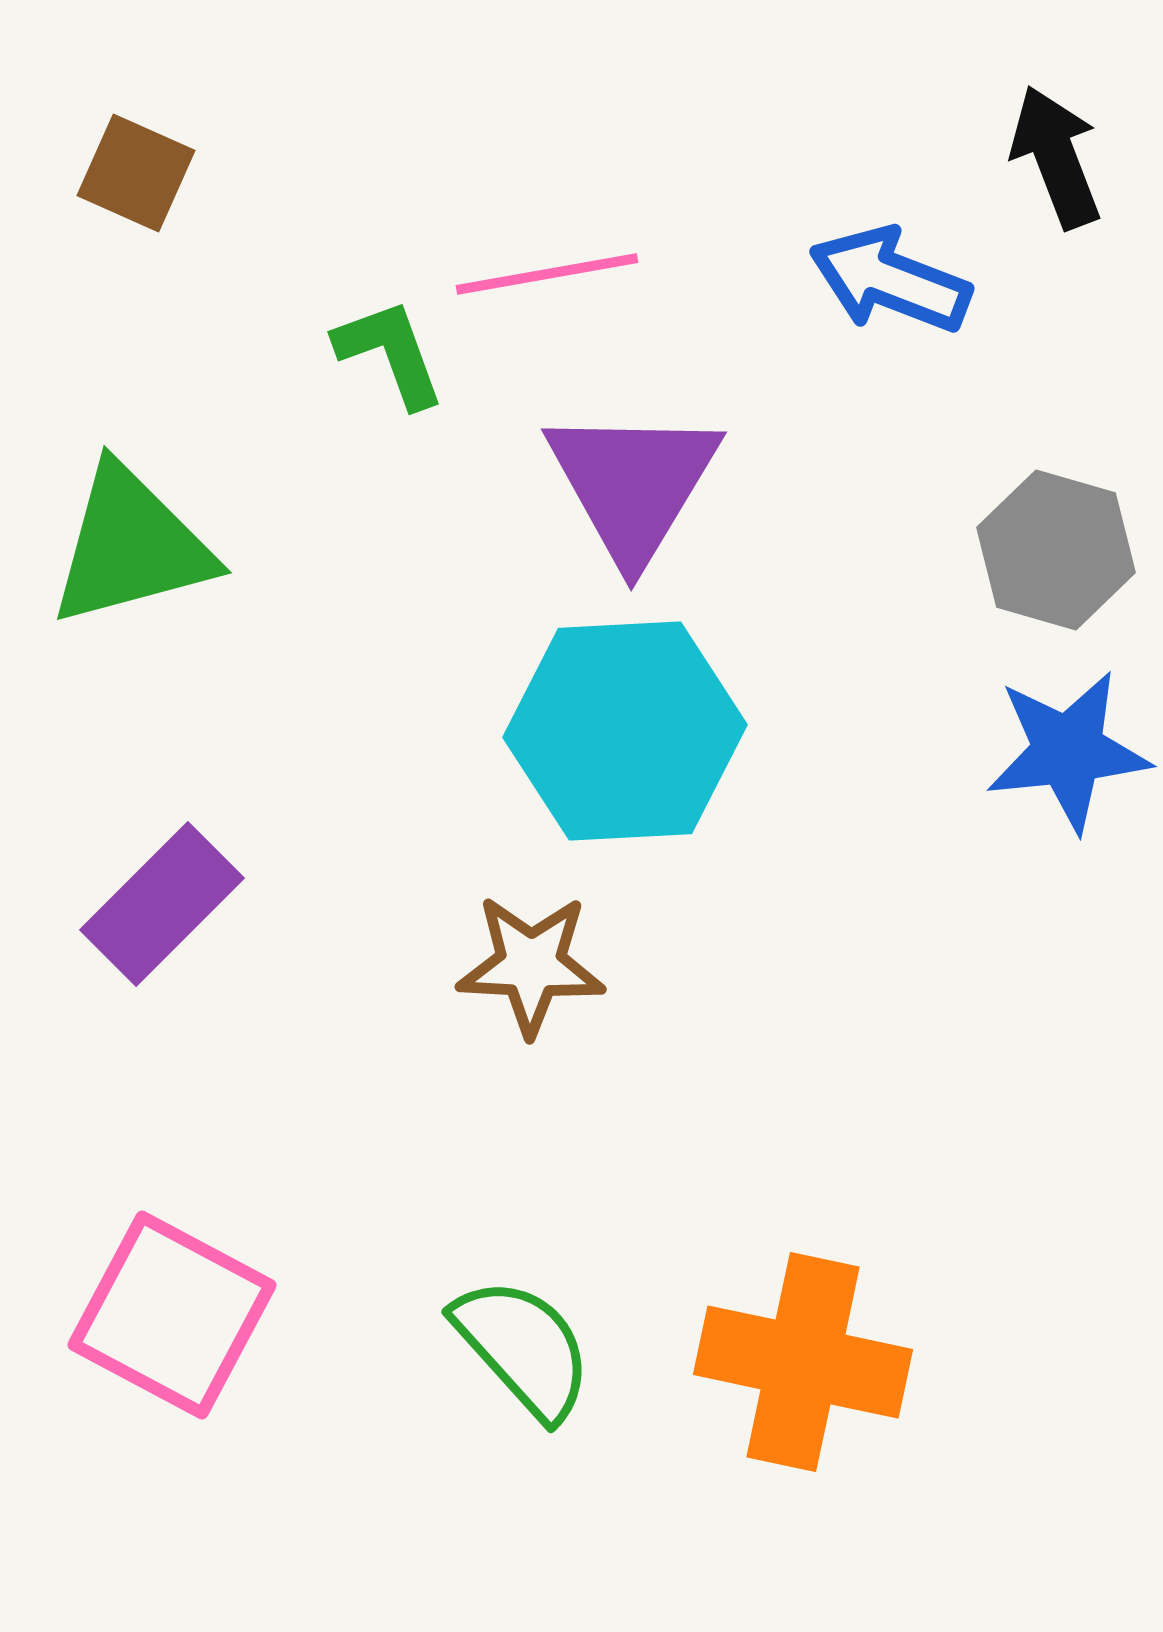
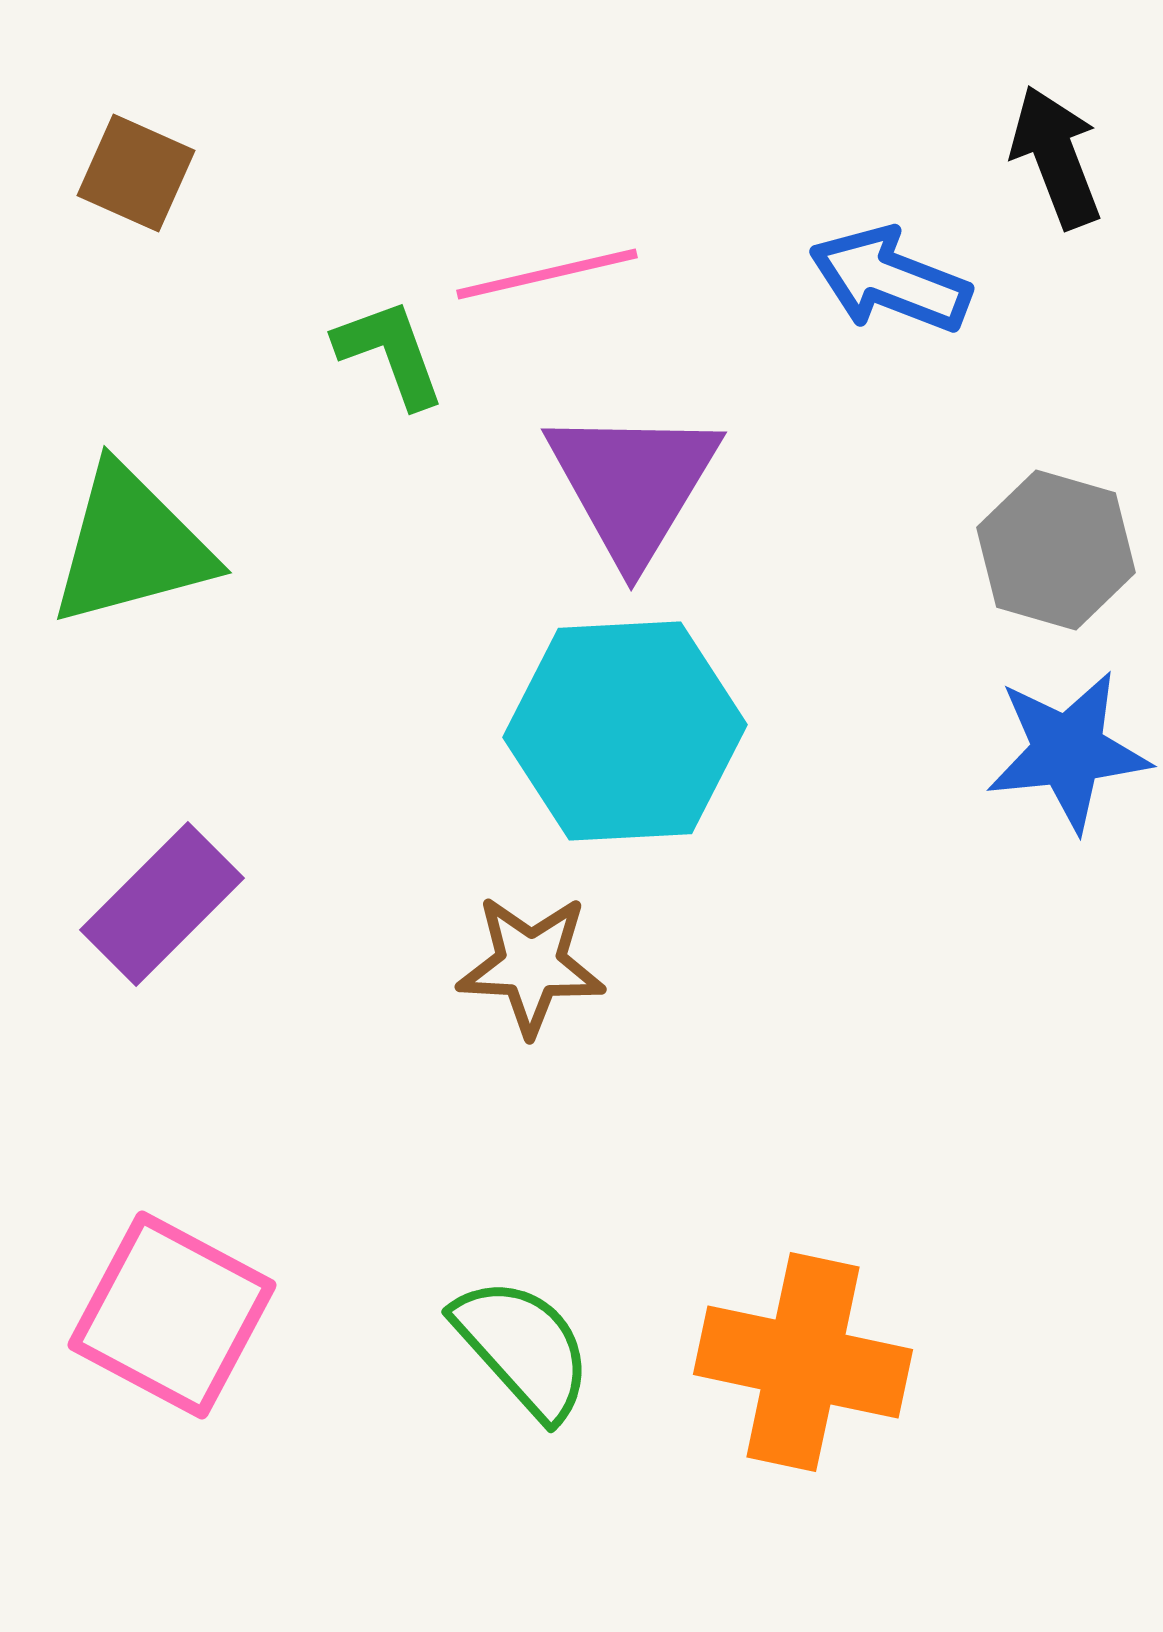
pink line: rotated 3 degrees counterclockwise
